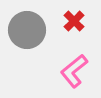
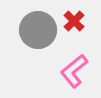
gray circle: moved 11 px right
